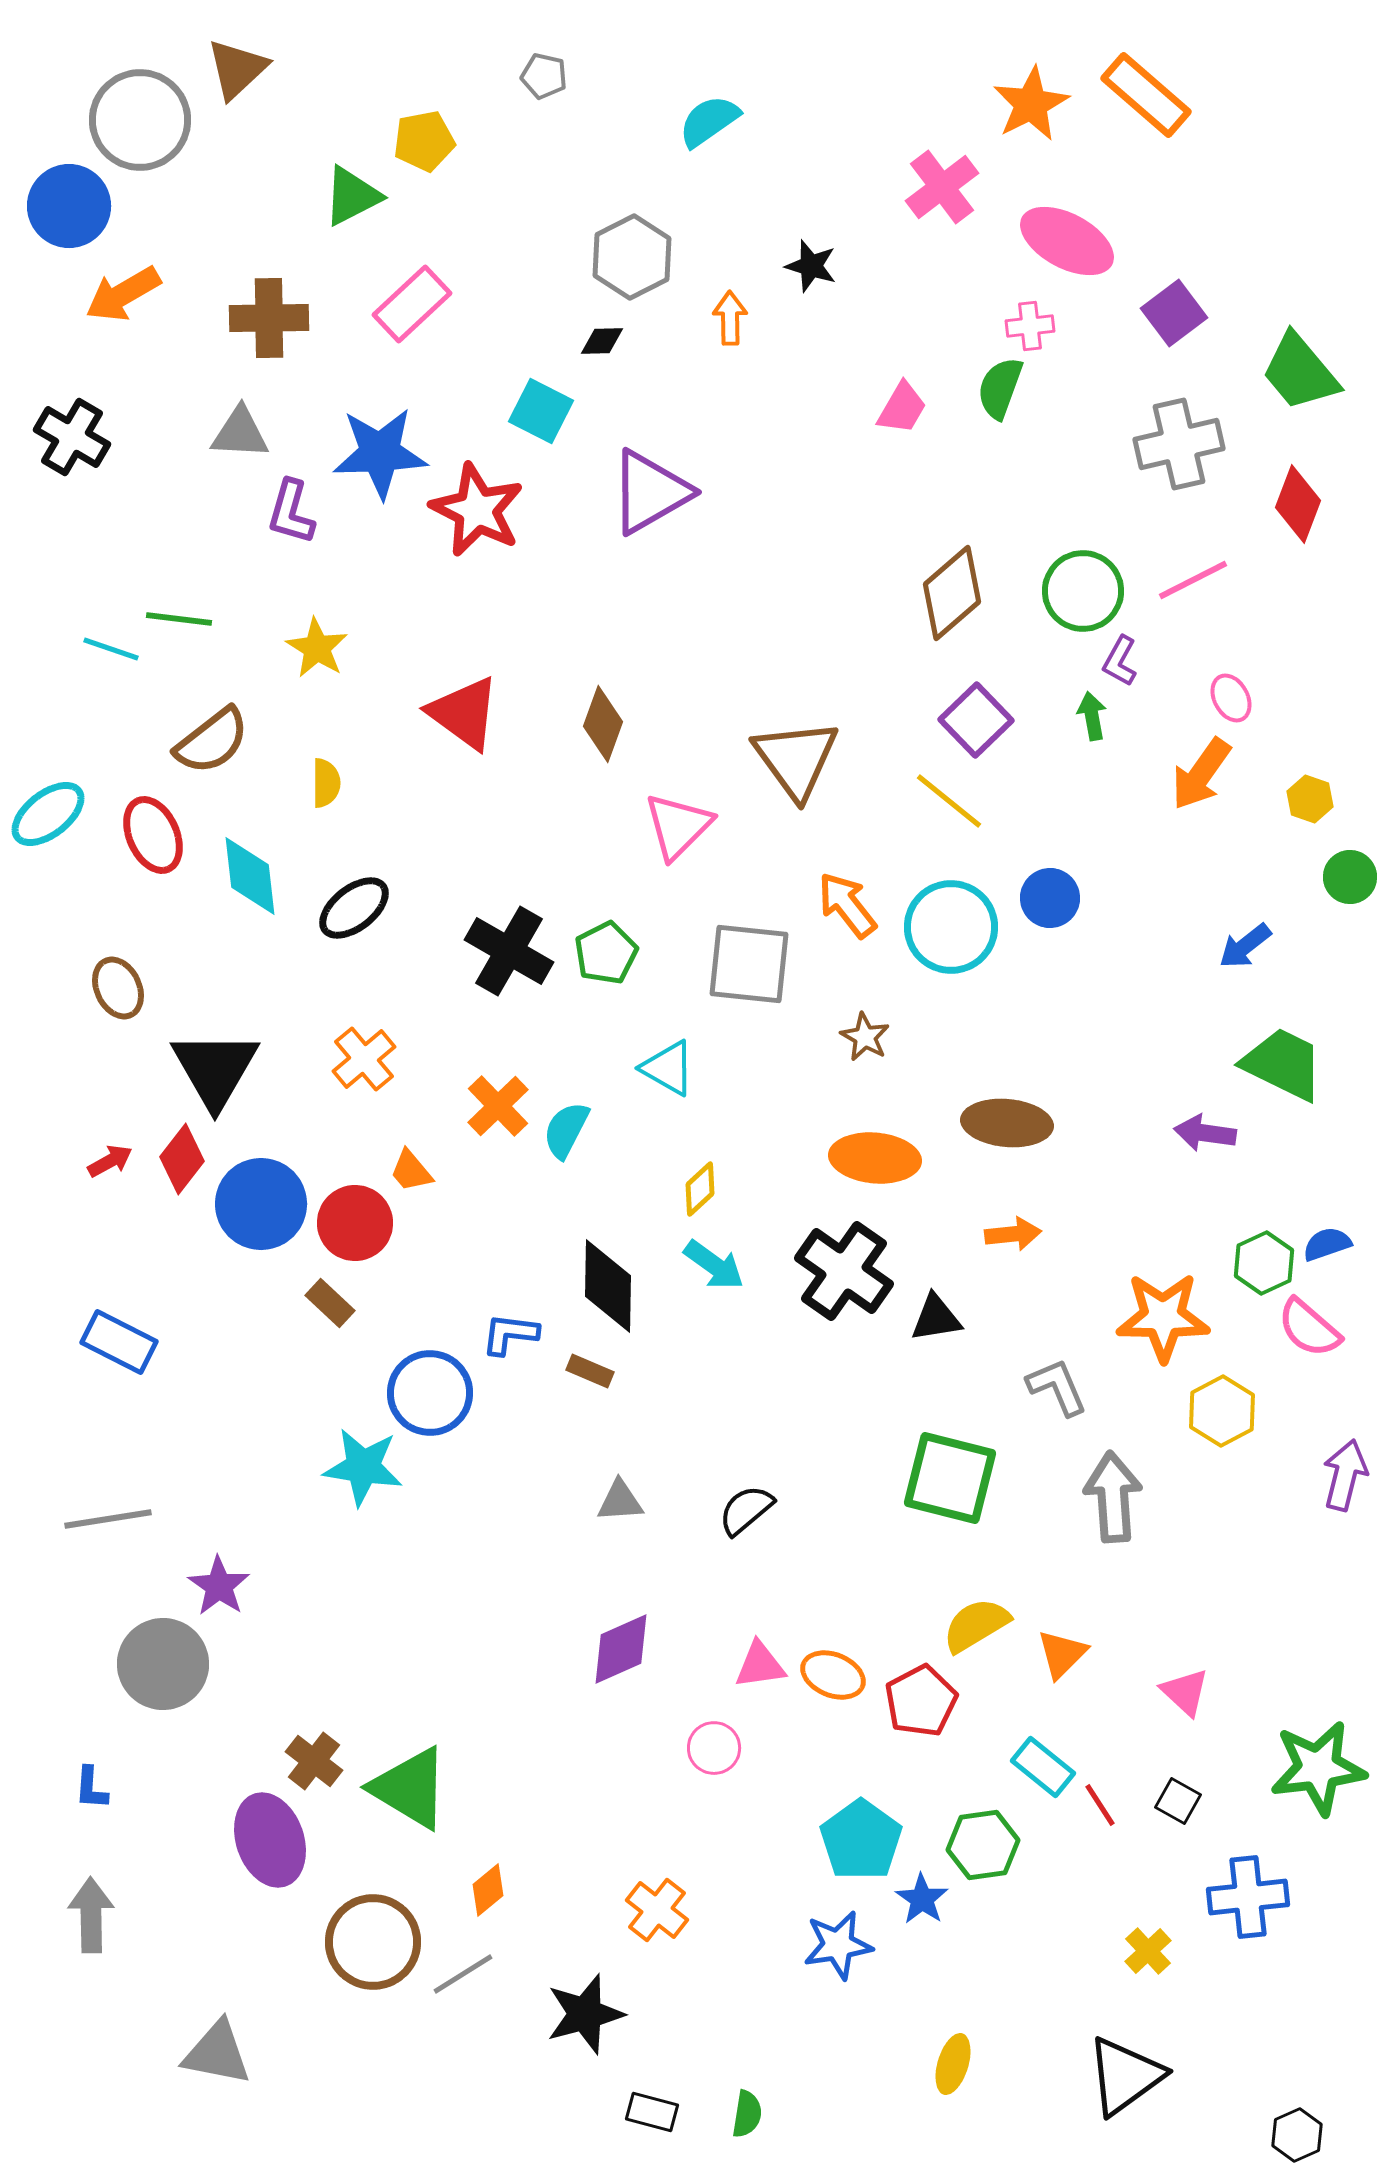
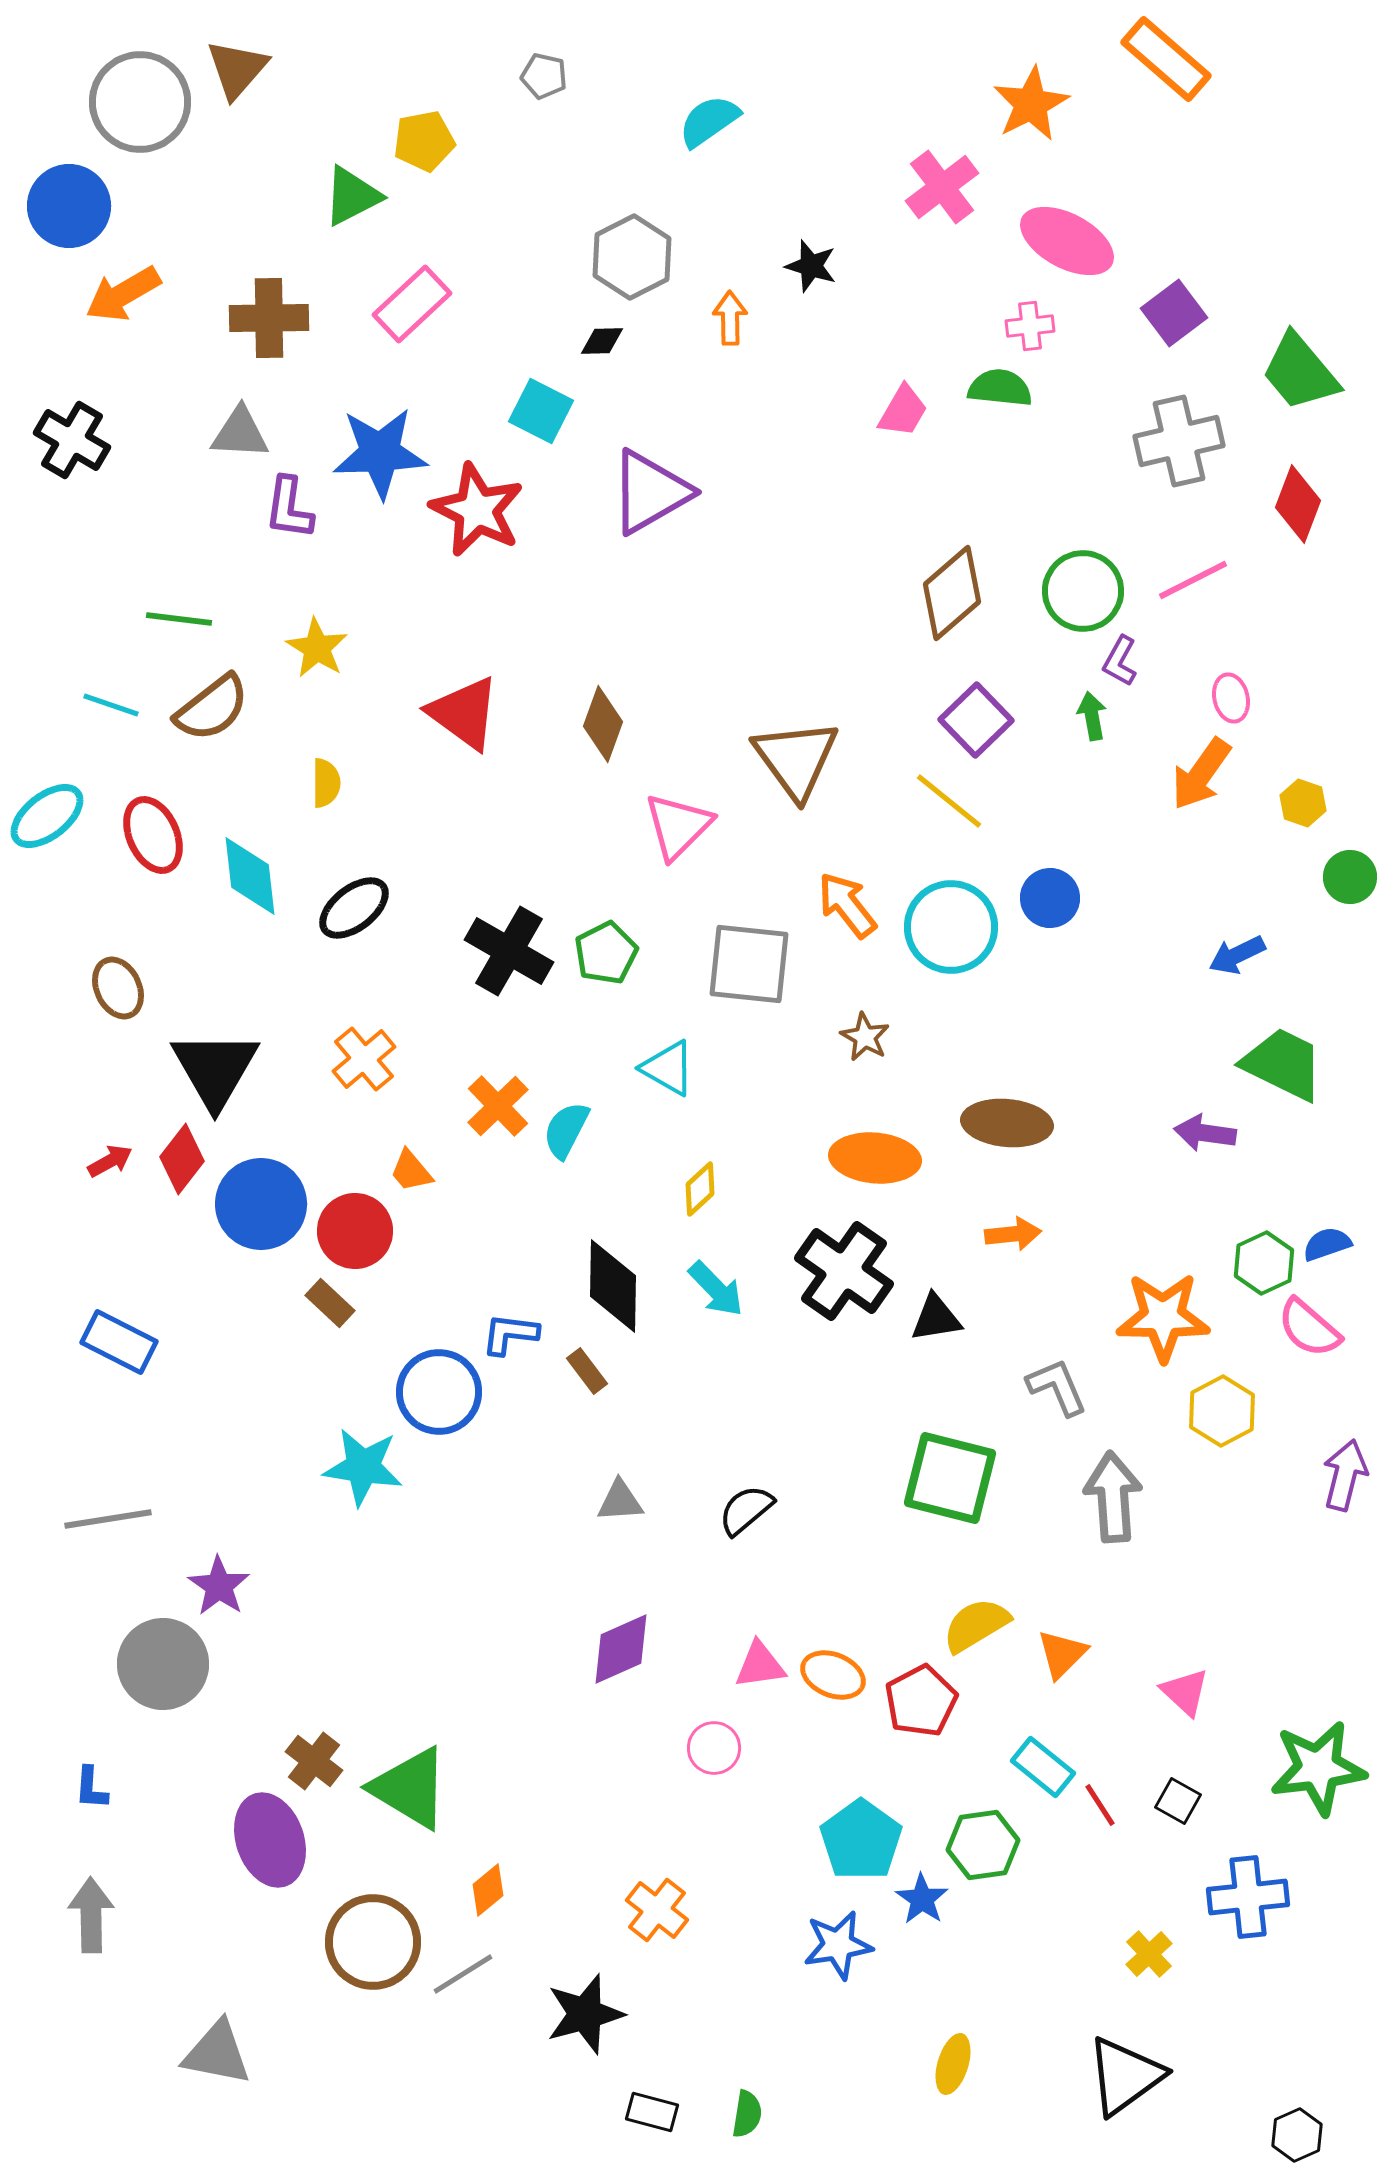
brown triangle at (237, 69): rotated 6 degrees counterclockwise
orange rectangle at (1146, 95): moved 20 px right, 36 px up
gray circle at (140, 120): moved 18 px up
green semicircle at (1000, 388): rotated 76 degrees clockwise
pink trapezoid at (902, 408): moved 1 px right, 3 px down
black cross at (72, 437): moved 3 px down
gray cross at (1179, 444): moved 3 px up
purple L-shape at (291, 512): moved 2 px left, 4 px up; rotated 8 degrees counterclockwise
cyan line at (111, 649): moved 56 px down
pink ellipse at (1231, 698): rotated 15 degrees clockwise
brown semicircle at (212, 741): moved 33 px up
yellow hexagon at (1310, 799): moved 7 px left, 4 px down
cyan ellipse at (48, 814): moved 1 px left, 2 px down
blue arrow at (1245, 946): moved 8 px left, 9 px down; rotated 12 degrees clockwise
red circle at (355, 1223): moved 8 px down
cyan arrow at (714, 1265): moved 2 px right, 24 px down; rotated 10 degrees clockwise
black diamond at (608, 1286): moved 5 px right
brown rectangle at (590, 1371): moved 3 px left; rotated 30 degrees clockwise
blue circle at (430, 1393): moved 9 px right, 1 px up
yellow cross at (1148, 1951): moved 1 px right, 3 px down
